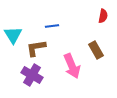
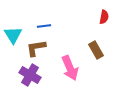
red semicircle: moved 1 px right, 1 px down
blue line: moved 8 px left
pink arrow: moved 2 px left, 2 px down
purple cross: moved 2 px left
